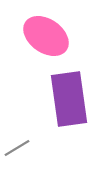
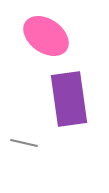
gray line: moved 7 px right, 5 px up; rotated 44 degrees clockwise
